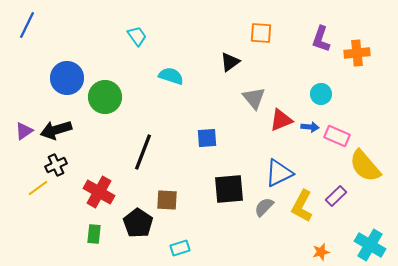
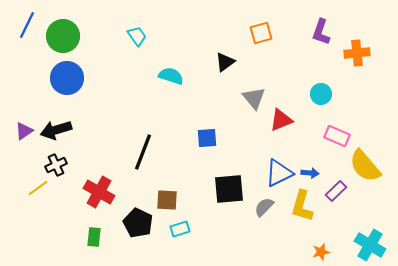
orange square: rotated 20 degrees counterclockwise
purple L-shape: moved 7 px up
black triangle: moved 5 px left
green circle: moved 42 px left, 61 px up
blue arrow: moved 46 px down
purple rectangle: moved 5 px up
yellow L-shape: rotated 12 degrees counterclockwise
black pentagon: rotated 8 degrees counterclockwise
green rectangle: moved 3 px down
cyan rectangle: moved 19 px up
